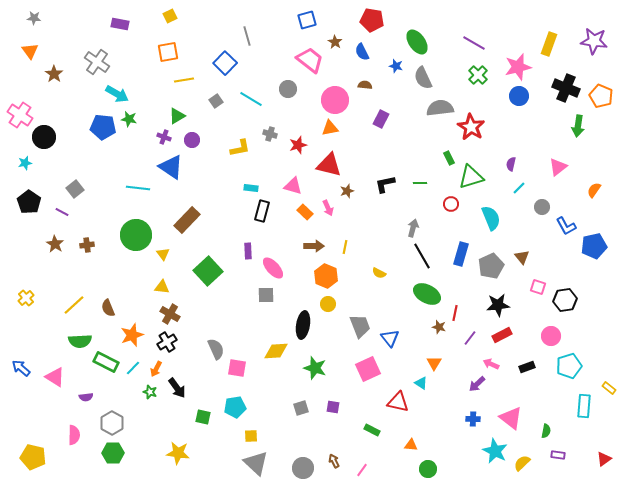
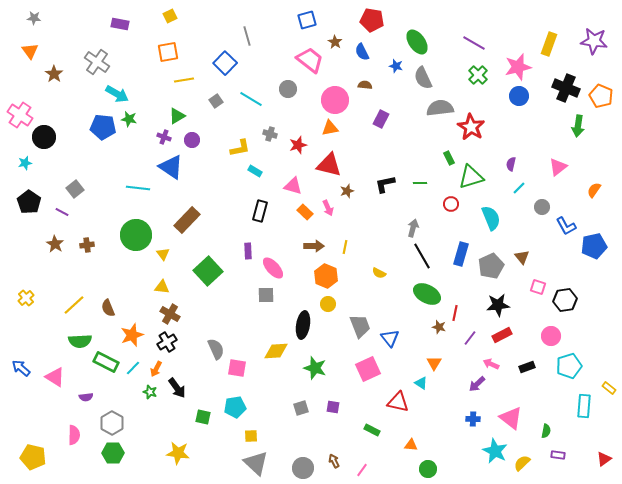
cyan rectangle at (251, 188): moved 4 px right, 17 px up; rotated 24 degrees clockwise
black rectangle at (262, 211): moved 2 px left
